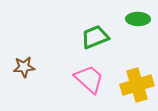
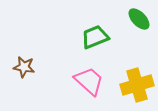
green ellipse: moved 1 px right; rotated 45 degrees clockwise
brown star: rotated 15 degrees clockwise
pink trapezoid: moved 2 px down
